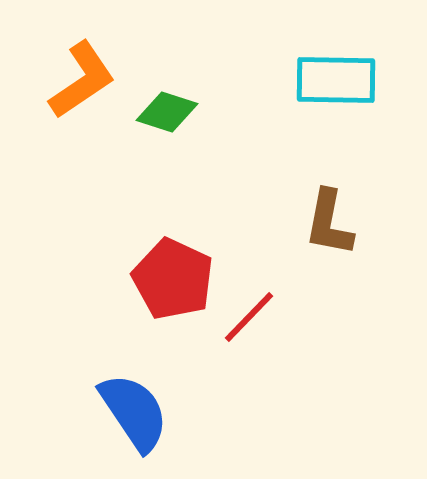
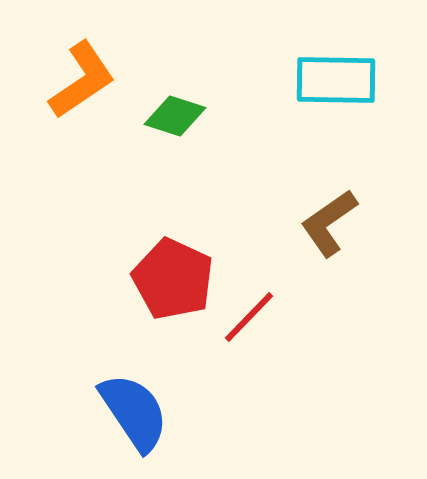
green diamond: moved 8 px right, 4 px down
brown L-shape: rotated 44 degrees clockwise
